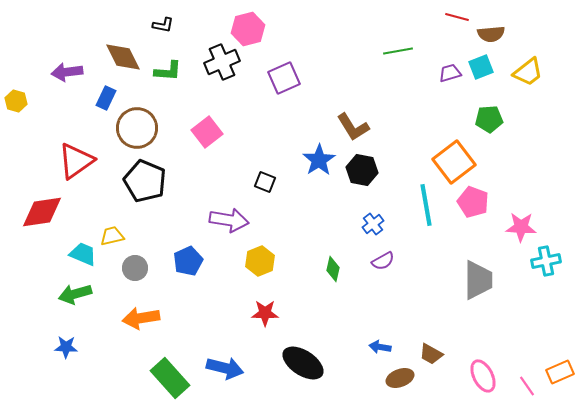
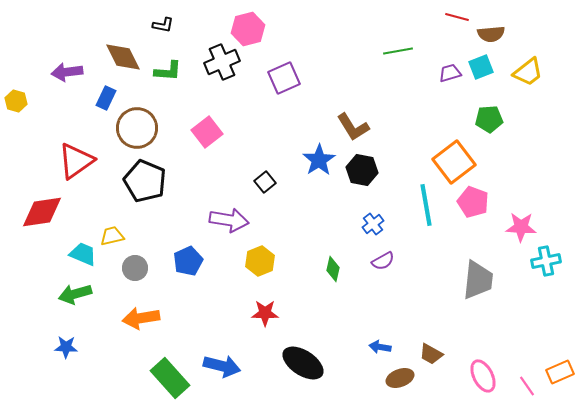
black square at (265, 182): rotated 30 degrees clockwise
gray trapezoid at (478, 280): rotated 6 degrees clockwise
blue arrow at (225, 368): moved 3 px left, 2 px up
